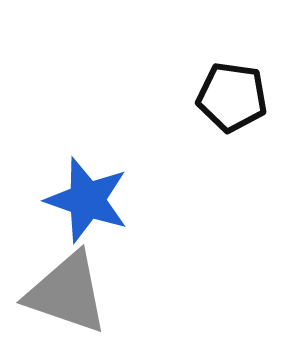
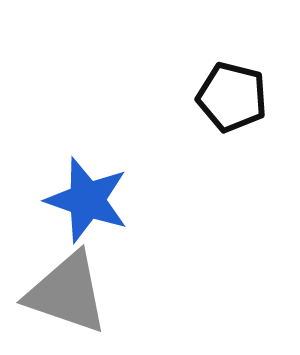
black pentagon: rotated 6 degrees clockwise
